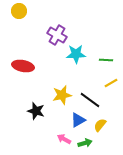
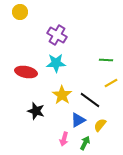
yellow circle: moved 1 px right, 1 px down
cyan star: moved 20 px left, 9 px down
red ellipse: moved 3 px right, 6 px down
yellow star: rotated 24 degrees counterclockwise
pink arrow: rotated 104 degrees counterclockwise
green arrow: rotated 48 degrees counterclockwise
